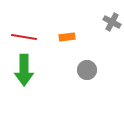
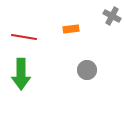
gray cross: moved 6 px up
orange rectangle: moved 4 px right, 8 px up
green arrow: moved 3 px left, 4 px down
